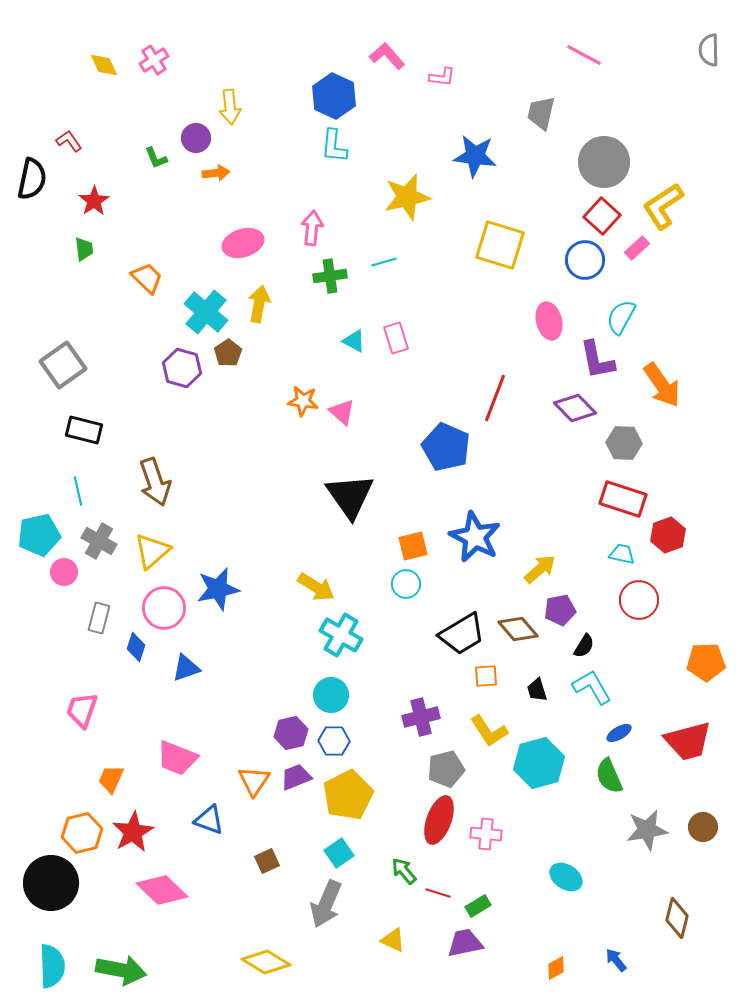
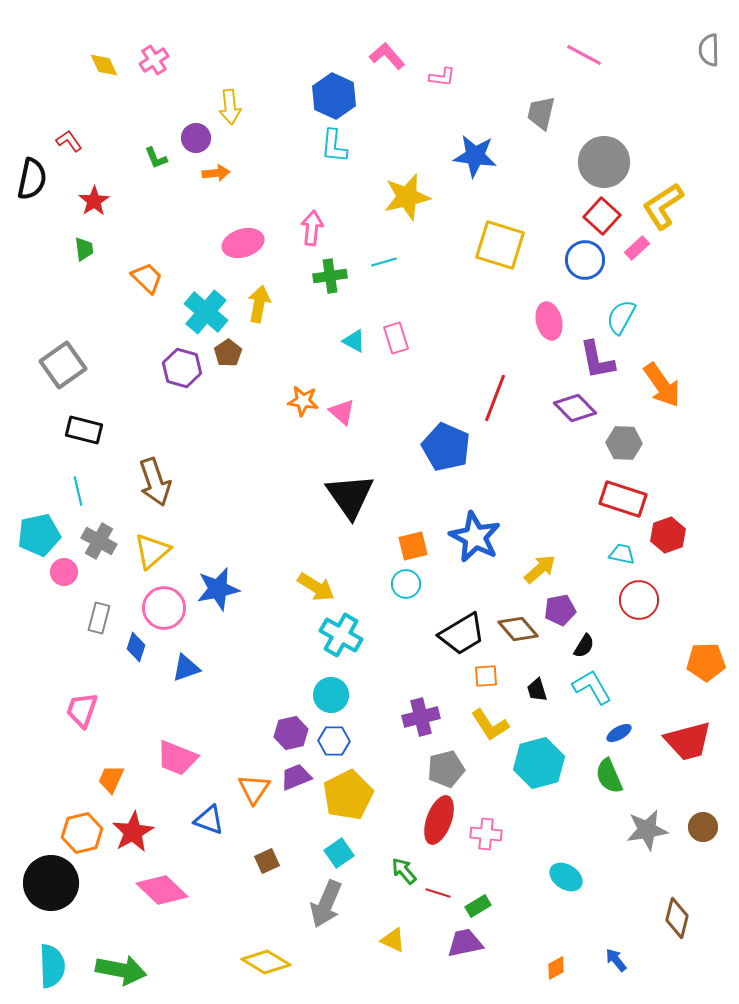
yellow L-shape at (489, 731): moved 1 px right, 6 px up
orange triangle at (254, 781): moved 8 px down
